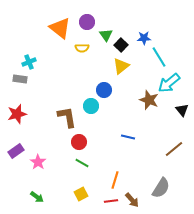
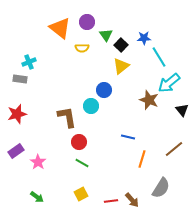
orange line: moved 27 px right, 21 px up
